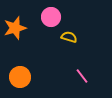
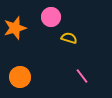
yellow semicircle: moved 1 px down
